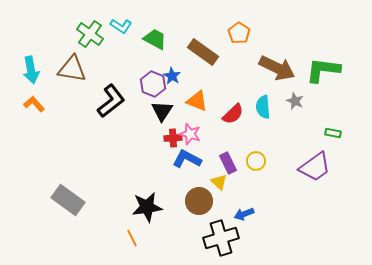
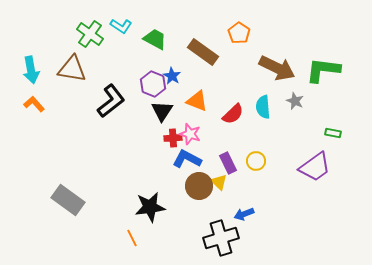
brown circle: moved 15 px up
black star: moved 3 px right
